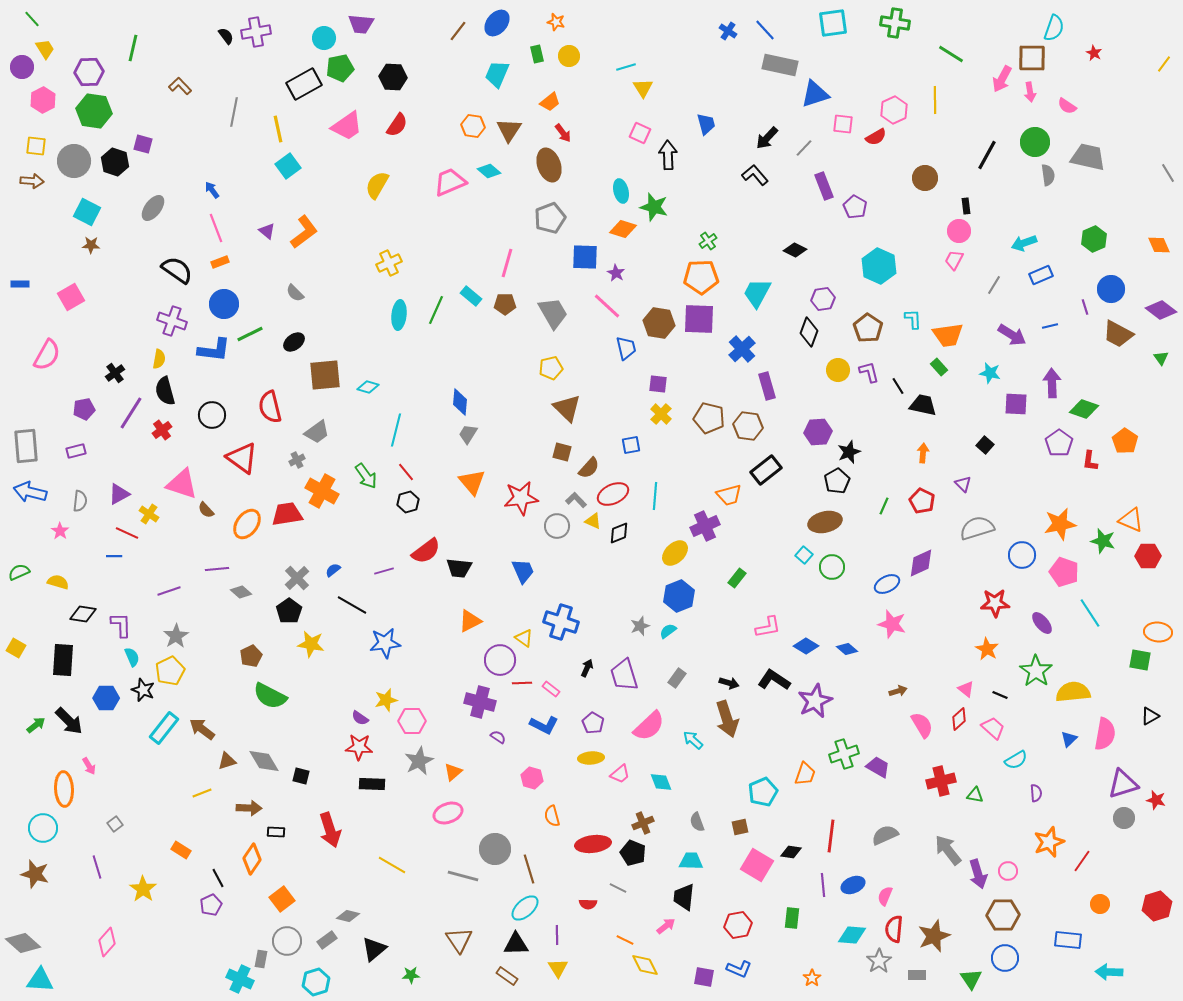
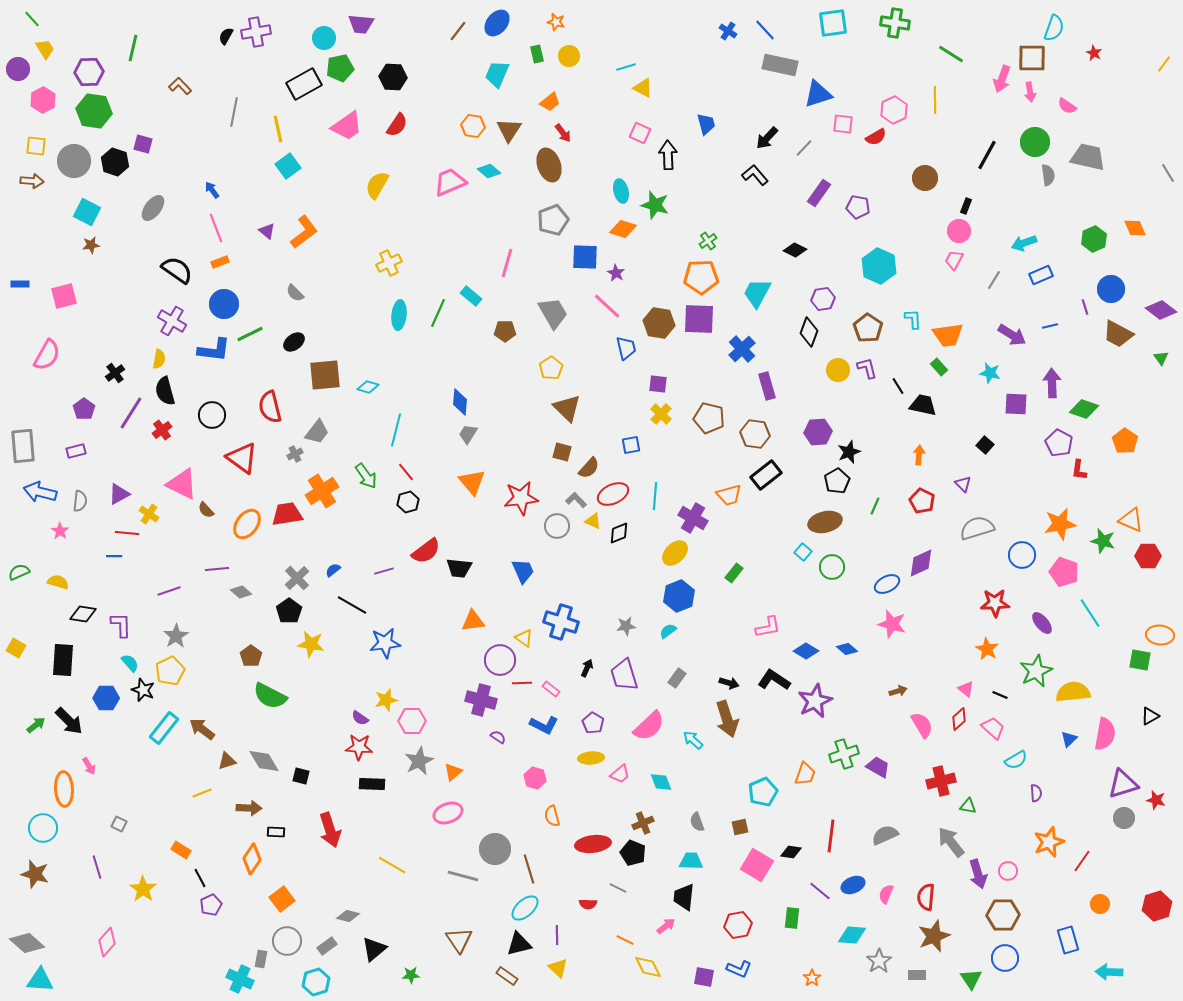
black semicircle at (226, 36): rotated 114 degrees counterclockwise
purple circle at (22, 67): moved 4 px left, 2 px down
pink arrow at (1002, 79): rotated 8 degrees counterclockwise
yellow triangle at (643, 88): rotated 30 degrees counterclockwise
blue triangle at (815, 94): moved 3 px right
purple rectangle at (824, 186): moved 5 px left, 7 px down; rotated 56 degrees clockwise
black rectangle at (966, 206): rotated 28 degrees clockwise
green star at (654, 207): moved 1 px right, 2 px up
purple pentagon at (855, 207): moved 3 px right; rotated 20 degrees counterclockwise
gray pentagon at (550, 218): moved 3 px right, 2 px down
brown star at (91, 245): rotated 12 degrees counterclockwise
orange diamond at (1159, 245): moved 24 px left, 17 px up
gray line at (994, 285): moved 5 px up
pink square at (71, 297): moved 7 px left, 1 px up; rotated 16 degrees clockwise
brown pentagon at (505, 304): moved 27 px down
green line at (436, 310): moved 2 px right, 3 px down
purple cross at (172, 321): rotated 12 degrees clockwise
yellow pentagon at (551, 368): rotated 20 degrees counterclockwise
purple L-shape at (869, 372): moved 2 px left, 4 px up
purple pentagon at (84, 409): rotated 25 degrees counterclockwise
brown hexagon at (748, 426): moved 7 px right, 8 px down
gray trapezoid at (317, 432): rotated 16 degrees counterclockwise
purple pentagon at (1059, 443): rotated 8 degrees counterclockwise
gray rectangle at (26, 446): moved 3 px left
orange arrow at (923, 453): moved 4 px left, 2 px down
gray cross at (297, 460): moved 2 px left, 6 px up
red L-shape at (1090, 461): moved 11 px left, 9 px down
black rectangle at (766, 470): moved 5 px down
pink triangle at (182, 484): rotated 8 degrees clockwise
orange cross at (322, 491): rotated 28 degrees clockwise
blue arrow at (30, 492): moved 10 px right
green line at (884, 506): moved 9 px left
purple cross at (705, 526): moved 12 px left, 8 px up; rotated 36 degrees counterclockwise
red line at (127, 533): rotated 20 degrees counterclockwise
cyan square at (804, 555): moved 1 px left, 3 px up
green rectangle at (737, 578): moved 3 px left, 5 px up
orange triangle at (470, 621): moved 3 px right; rotated 20 degrees clockwise
gray star at (640, 626): moved 14 px left; rotated 12 degrees clockwise
orange ellipse at (1158, 632): moved 2 px right, 3 px down
blue diamond at (806, 646): moved 5 px down
brown pentagon at (251, 656): rotated 10 degrees counterclockwise
cyan semicircle at (132, 657): moved 2 px left, 6 px down; rotated 18 degrees counterclockwise
green star at (1036, 671): rotated 12 degrees clockwise
purple cross at (480, 702): moved 1 px right, 2 px up
pink hexagon at (532, 778): moved 3 px right
green triangle at (975, 795): moved 7 px left, 11 px down
gray square at (115, 824): moved 4 px right; rotated 28 degrees counterclockwise
gray arrow at (948, 850): moved 3 px right, 8 px up
black line at (218, 878): moved 18 px left
purple line at (823, 885): moved 3 px left, 6 px down; rotated 45 degrees counterclockwise
pink semicircle at (885, 896): moved 1 px right, 2 px up
red semicircle at (894, 929): moved 32 px right, 32 px up
gray rectangle at (327, 940): moved 6 px down
blue rectangle at (1068, 940): rotated 68 degrees clockwise
gray diamond at (23, 943): moved 4 px right
black triangle at (516, 944): moved 3 px right; rotated 12 degrees counterclockwise
yellow diamond at (645, 965): moved 3 px right, 2 px down
yellow triangle at (558, 968): rotated 15 degrees counterclockwise
